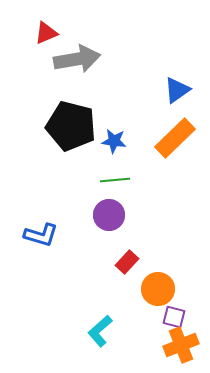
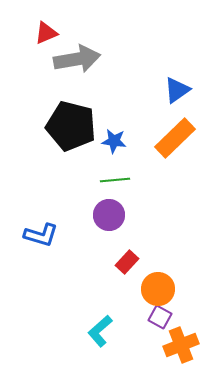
purple square: moved 14 px left; rotated 15 degrees clockwise
